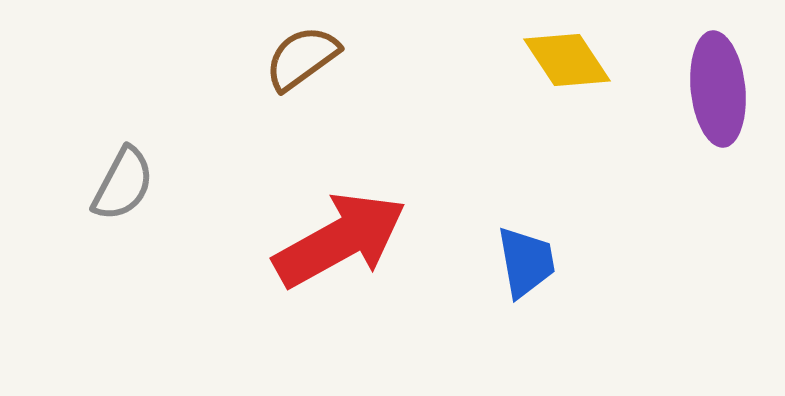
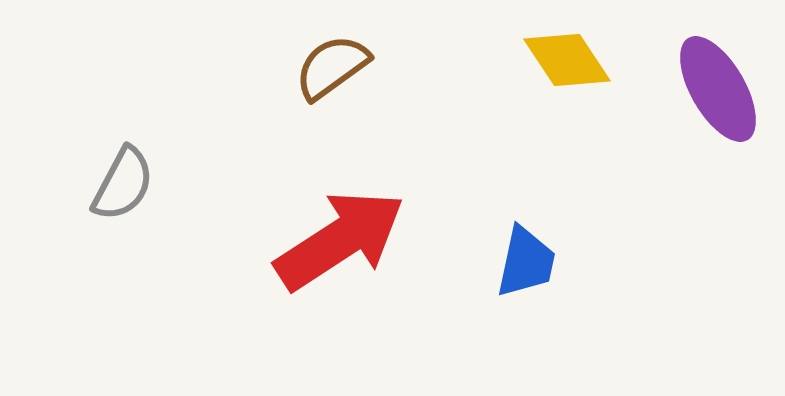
brown semicircle: moved 30 px right, 9 px down
purple ellipse: rotated 24 degrees counterclockwise
red arrow: rotated 4 degrees counterclockwise
blue trapezoid: rotated 22 degrees clockwise
